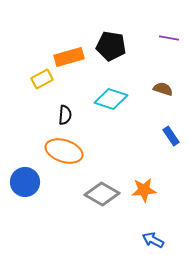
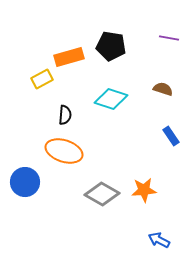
blue arrow: moved 6 px right
